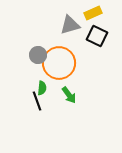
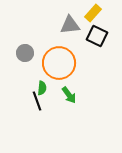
yellow rectangle: rotated 24 degrees counterclockwise
gray triangle: rotated 10 degrees clockwise
gray circle: moved 13 px left, 2 px up
